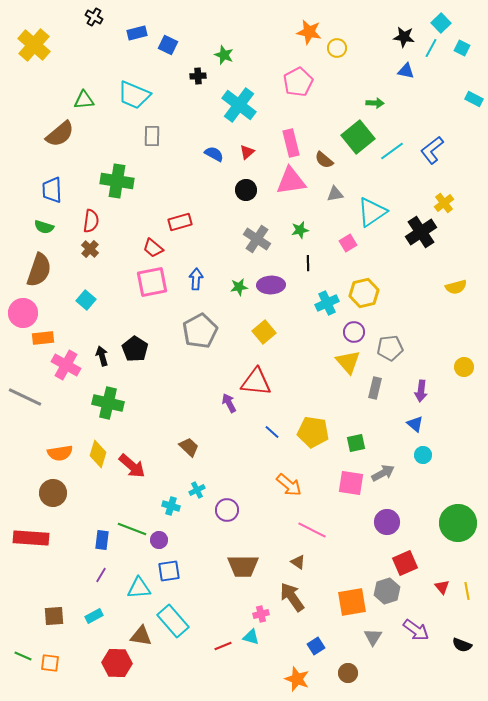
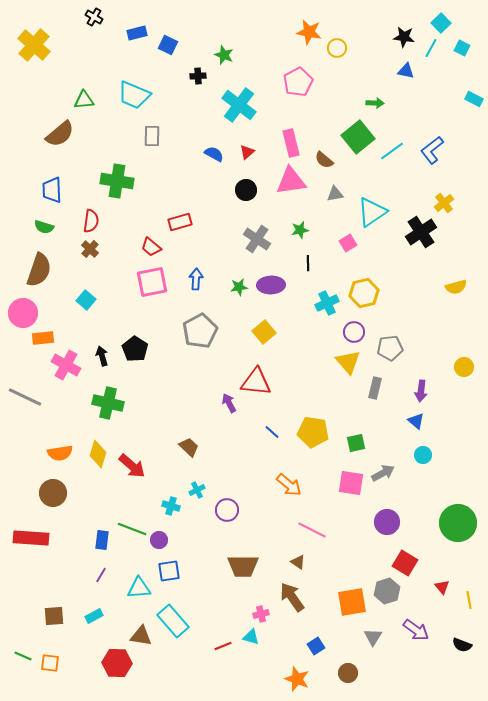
red trapezoid at (153, 248): moved 2 px left, 1 px up
blue triangle at (415, 424): moved 1 px right, 3 px up
red square at (405, 563): rotated 35 degrees counterclockwise
yellow line at (467, 591): moved 2 px right, 9 px down
